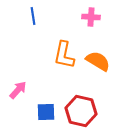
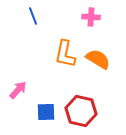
blue line: rotated 12 degrees counterclockwise
orange L-shape: moved 1 px right, 1 px up
orange semicircle: moved 2 px up
